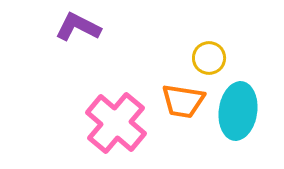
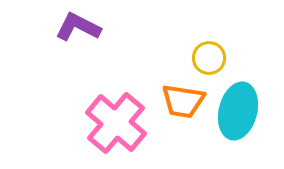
cyan ellipse: rotated 6 degrees clockwise
